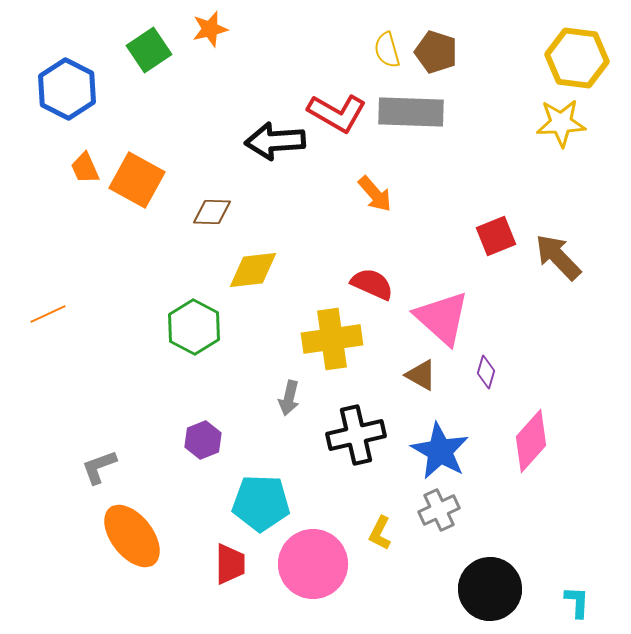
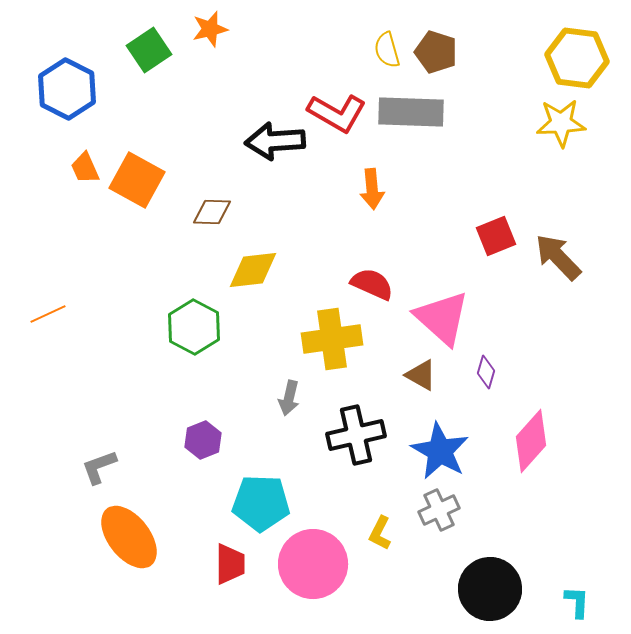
orange arrow: moved 3 px left, 5 px up; rotated 36 degrees clockwise
orange ellipse: moved 3 px left, 1 px down
